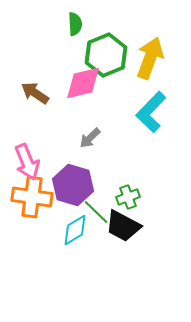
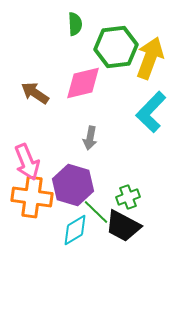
green hexagon: moved 10 px right, 8 px up; rotated 15 degrees clockwise
gray arrow: rotated 35 degrees counterclockwise
